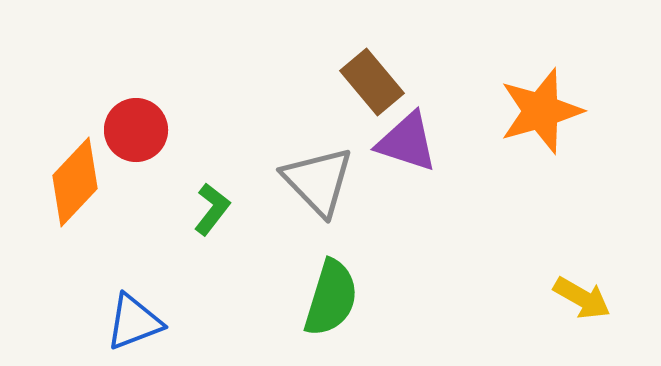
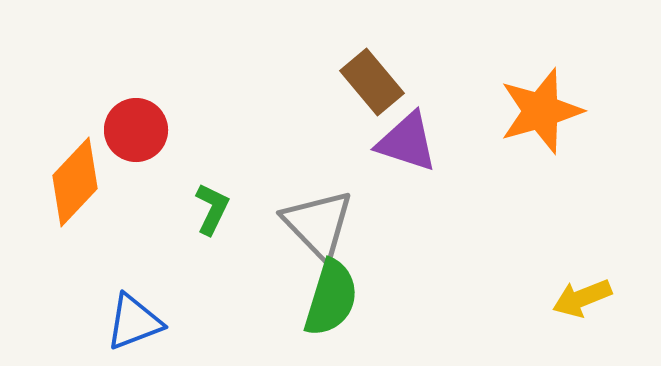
gray triangle: moved 43 px down
green L-shape: rotated 12 degrees counterclockwise
yellow arrow: rotated 128 degrees clockwise
